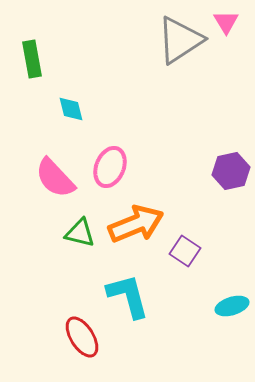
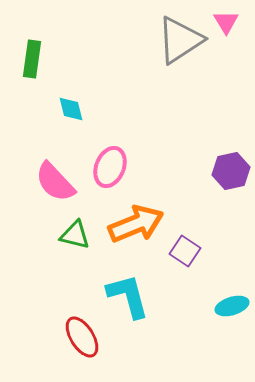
green rectangle: rotated 18 degrees clockwise
pink semicircle: moved 4 px down
green triangle: moved 5 px left, 2 px down
